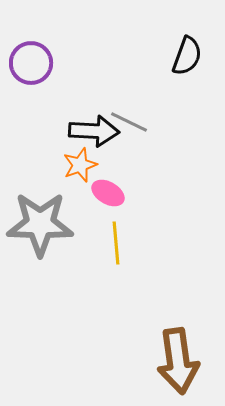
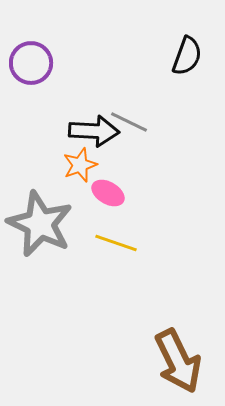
gray star: rotated 24 degrees clockwise
yellow line: rotated 66 degrees counterclockwise
brown arrow: rotated 18 degrees counterclockwise
